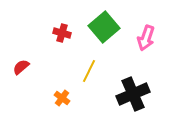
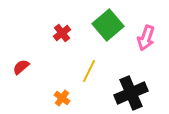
green square: moved 4 px right, 2 px up
red cross: rotated 36 degrees clockwise
black cross: moved 2 px left, 1 px up
